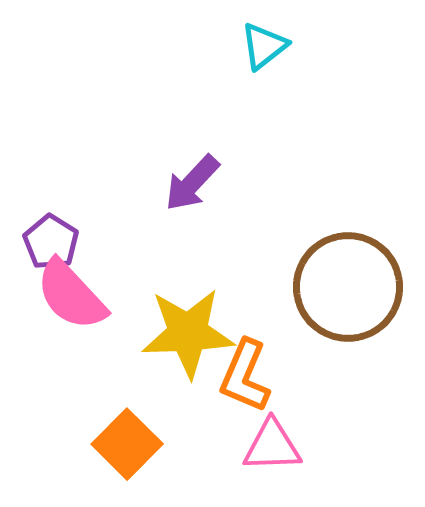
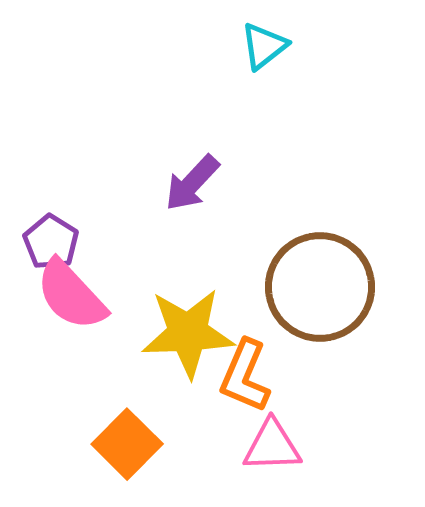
brown circle: moved 28 px left
